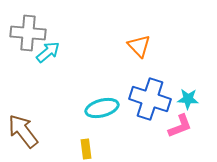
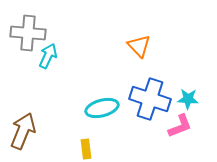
cyan arrow: moved 4 px down; rotated 25 degrees counterclockwise
brown arrow: rotated 60 degrees clockwise
